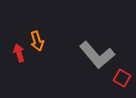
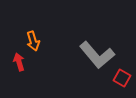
orange arrow: moved 4 px left
red arrow: moved 9 px down
